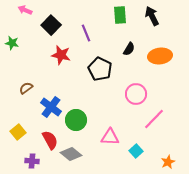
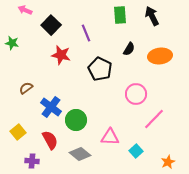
gray diamond: moved 9 px right
